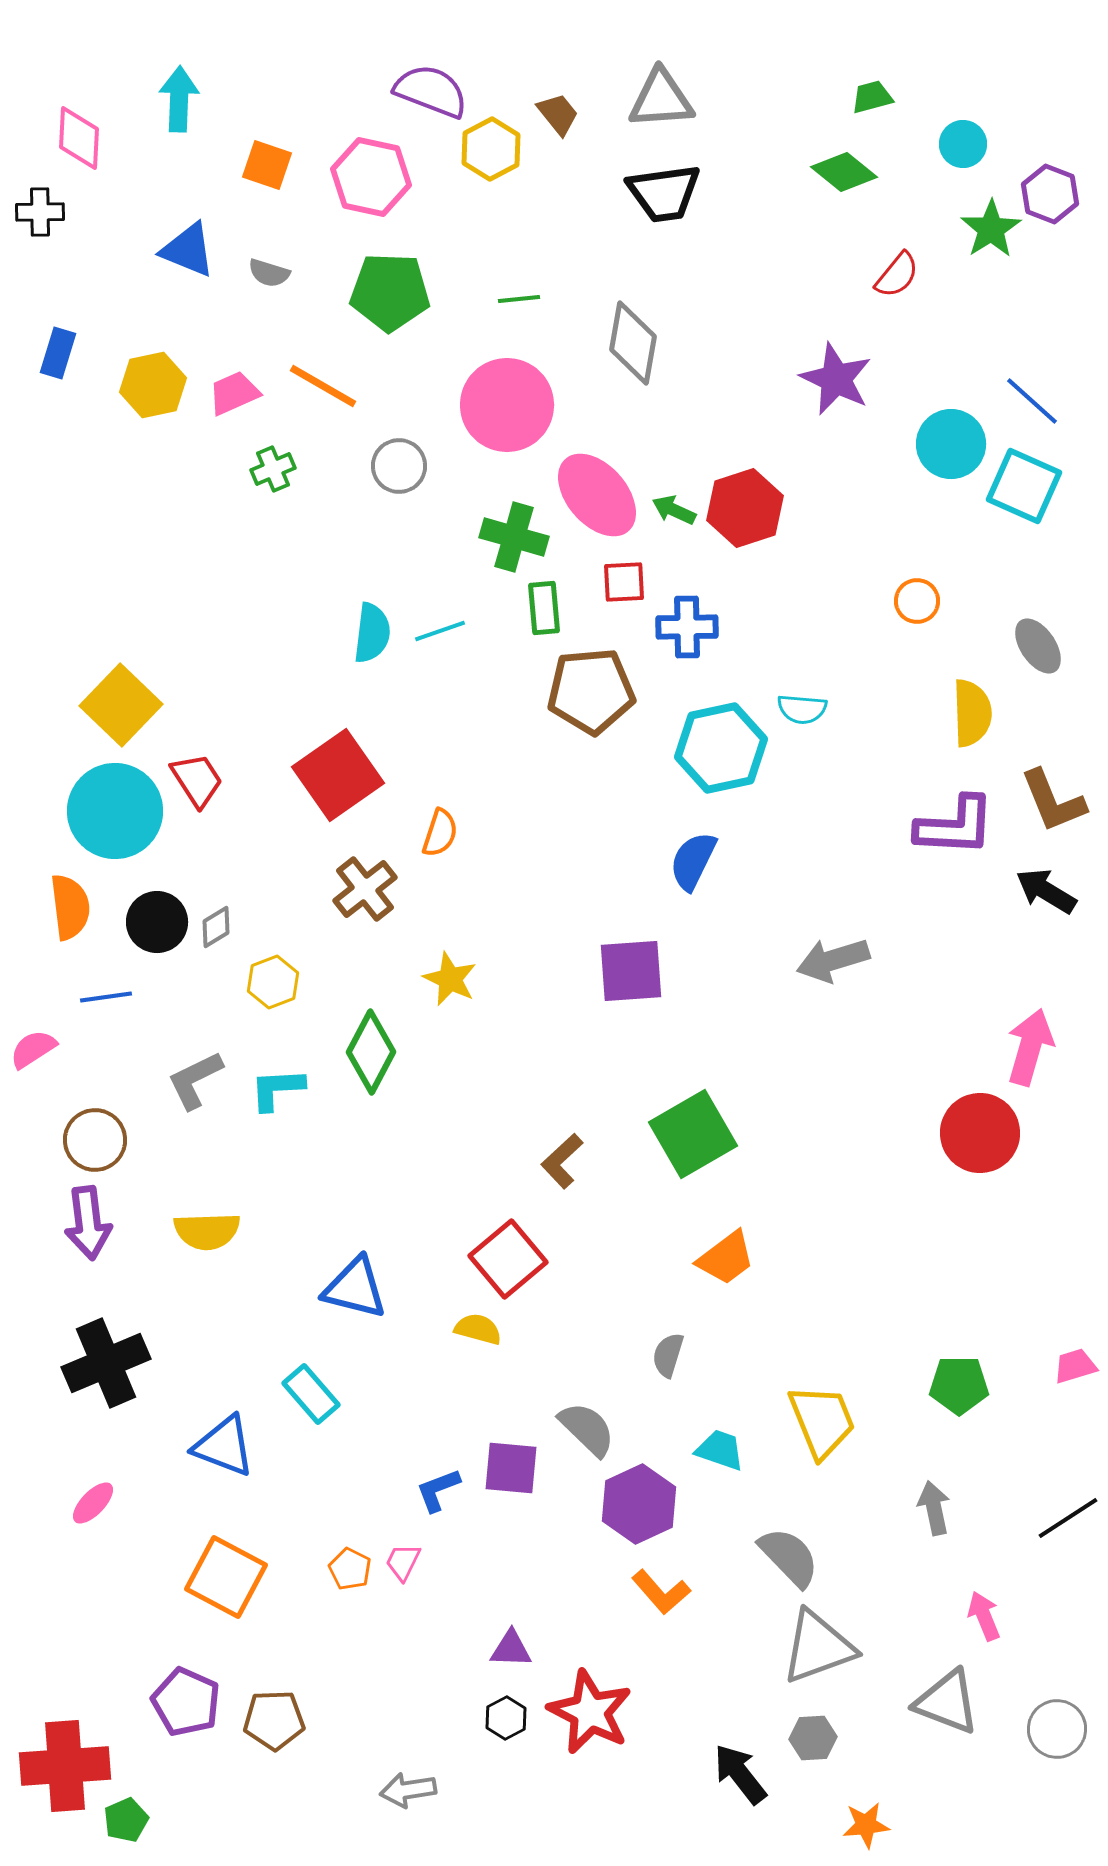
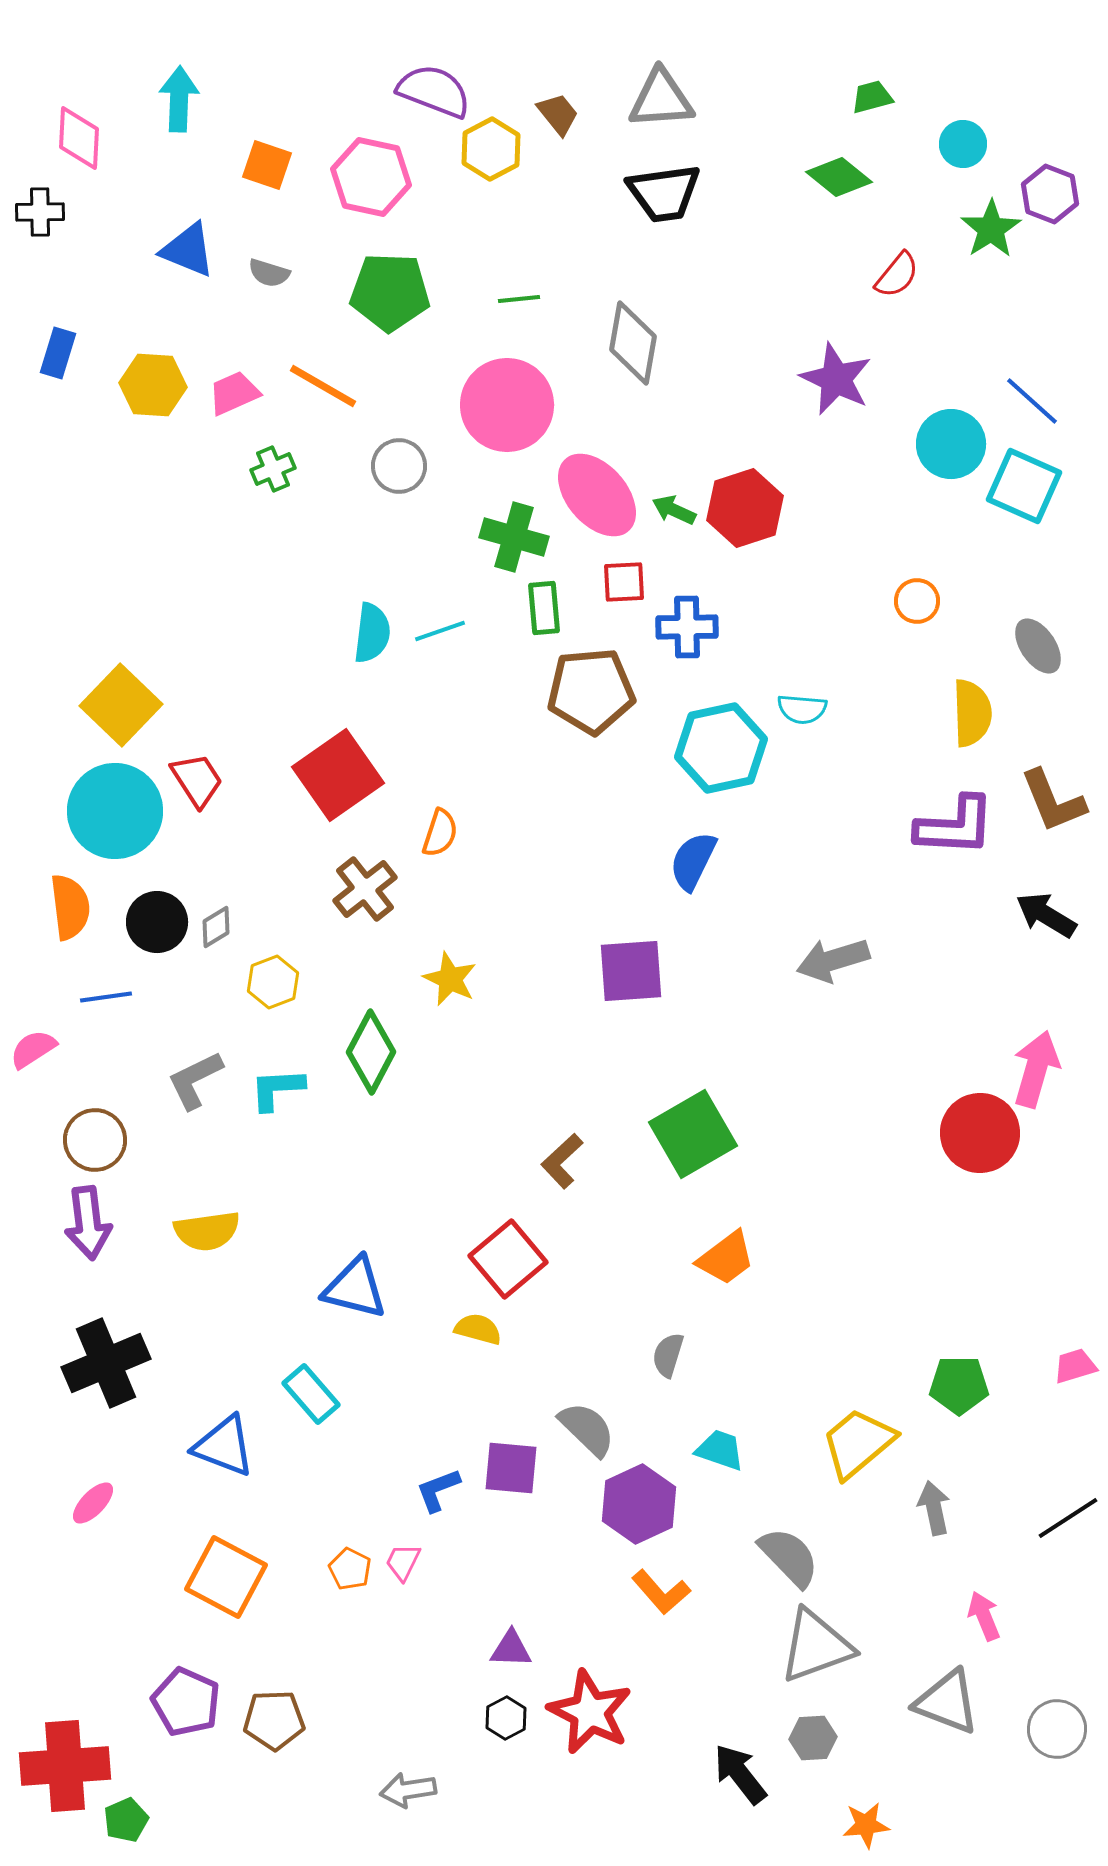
purple semicircle at (431, 91): moved 3 px right
green diamond at (844, 172): moved 5 px left, 5 px down
yellow hexagon at (153, 385): rotated 16 degrees clockwise
black arrow at (1046, 891): moved 24 px down
pink arrow at (1030, 1047): moved 6 px right, 22 px down
yellow semicircle at (207, 1231): rotated 6 degrees counterclockwise
yellow trapezoid at (822, 1421): moved 36 px right, 22 px down; rotated 108 degrees counterclockwise
gray triangle at (818, 1647): moved 2 px left, 1 px up
